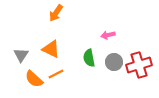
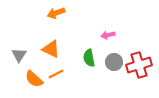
orange arrow: rotated 36 degrees clockwise
gray triangle: moved 2 px left
